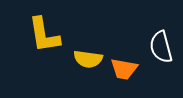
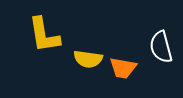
orange trapezoid: moved 1 px left, 1 px up
